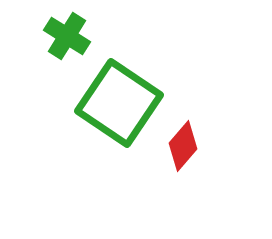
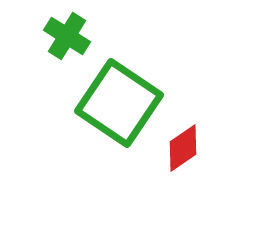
red diamond: moved 2 px down; rotated 15 degrees clockwise
